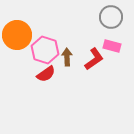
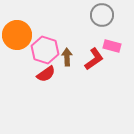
gray circle: moved 9 px left, 2 px up
